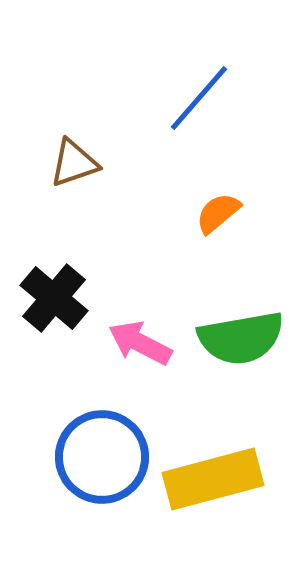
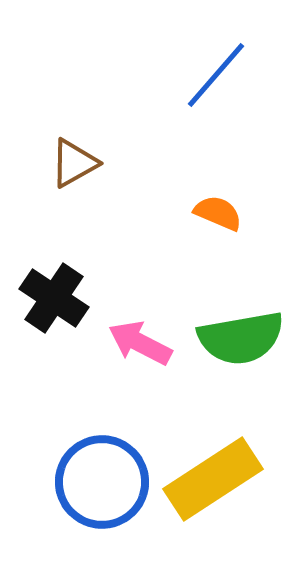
blue line: moved 17 px right, 23 px up
brown triangle: rotated 10 degrees counterclockwise
orange semicircle: rotated 63 degrees clockwise
black cross: rotated 6 degrees counterclockwise
blue circle: moved 25 px down
yellow rectangle: rotated 18 degrees counterclockwise
